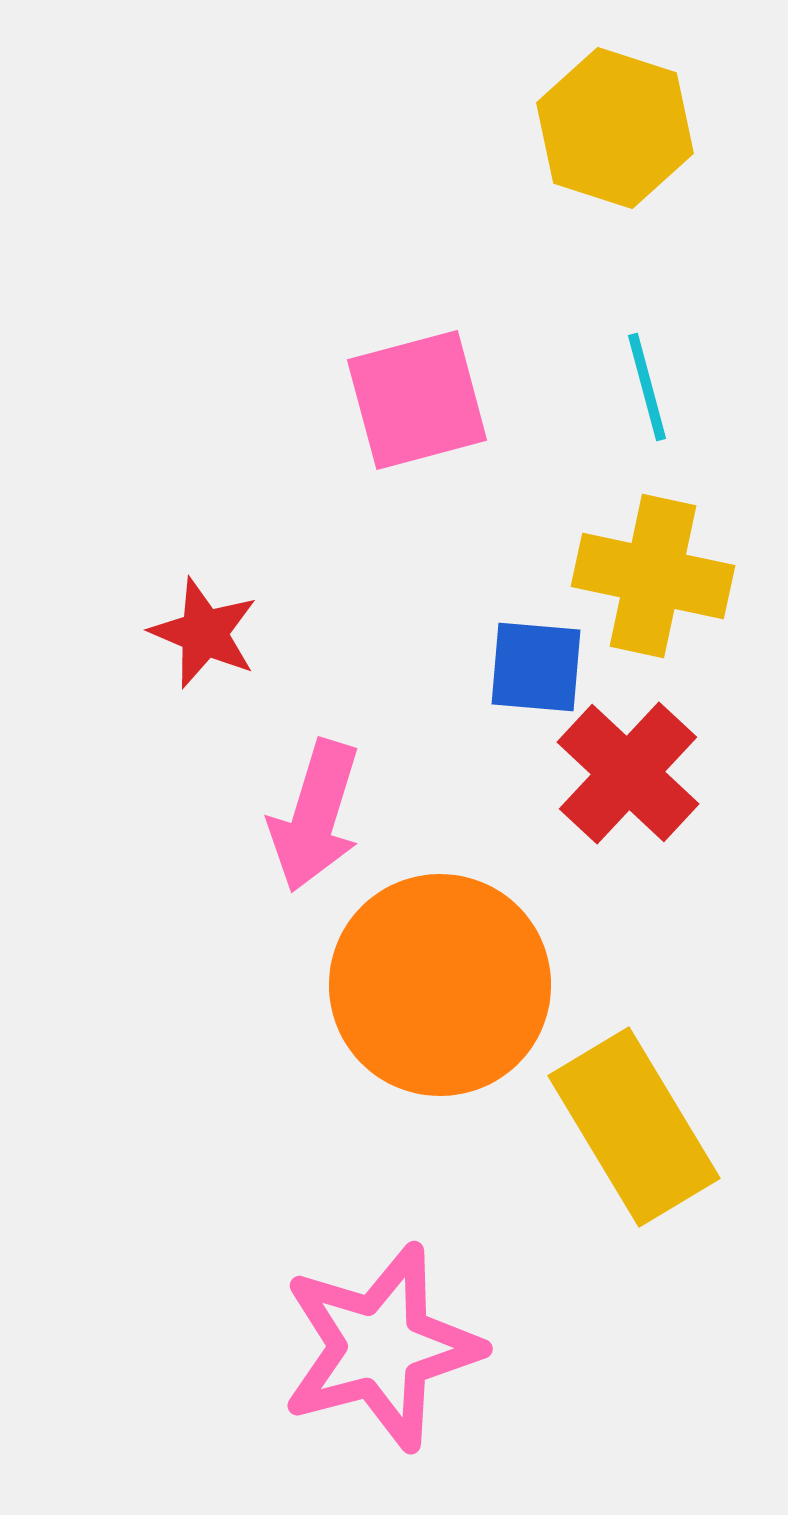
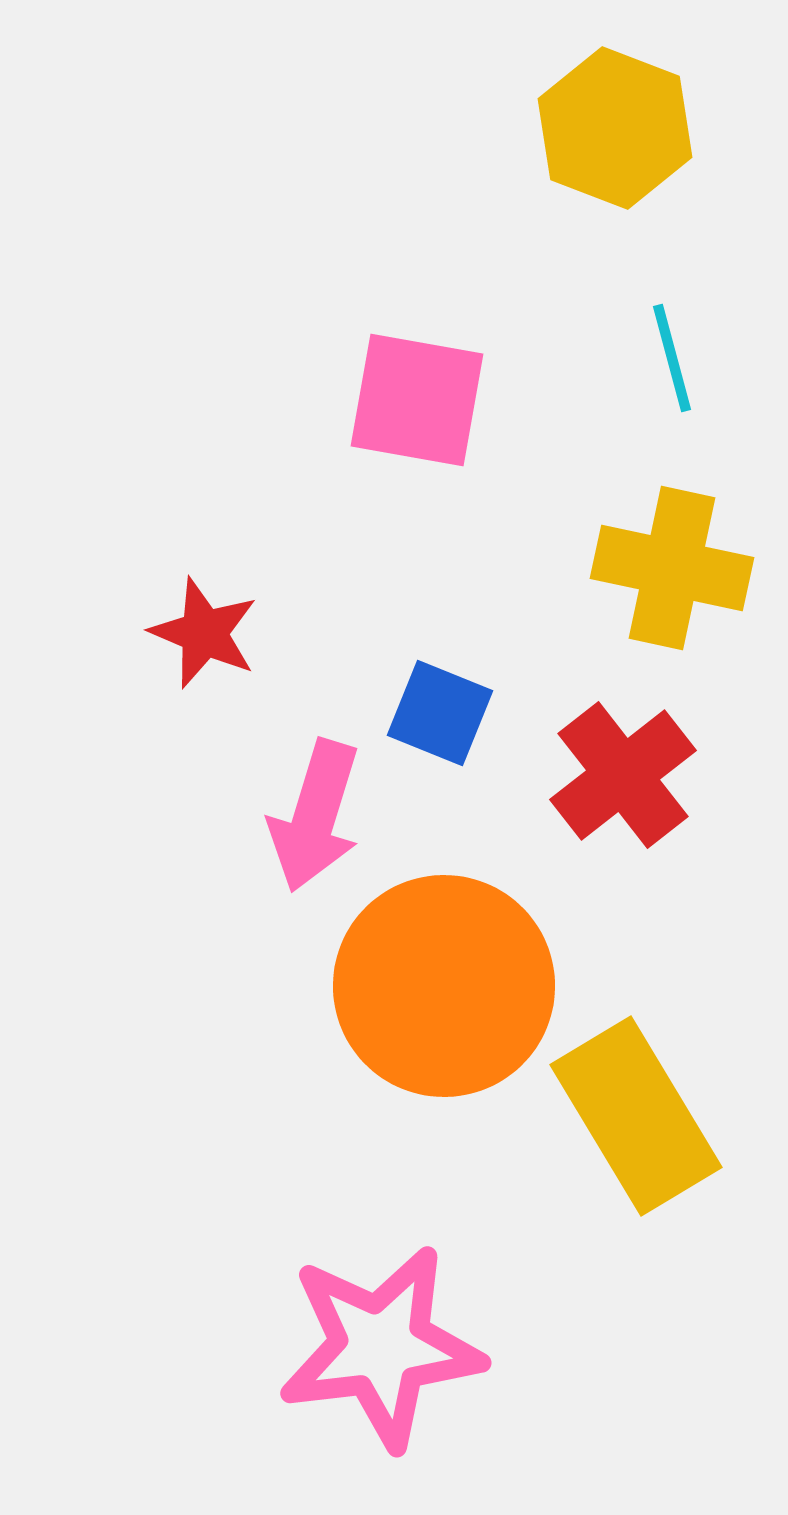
yellow hexagon: rotated 3 degrees clockwise
cyan line: moved 25 px right, 29 px up
pink square: rotated 25 degrees clockwise
yellow cross: moved 19 px right, 8 px up
blue square: moved 96 px left, 46 px down; rotated 17 degrees clockwise
red cross: moved 5 px left, 2 px down; rotated 9 degrees clockwise
orange circle: moved 4 px right, 1 px down
yellow rectangle: moved 2 px right, 11 px up
pink star: rotated 8 degrees clockwise
